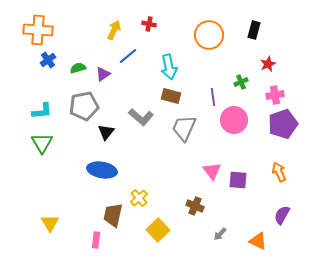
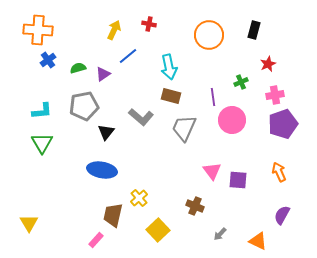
pink circle: moved 2 px left
yellow triangle: moved 21 px left
pink rectangle: rotated 35 degrees clockwise
